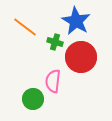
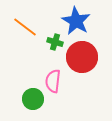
red circle: moved 1 px right
